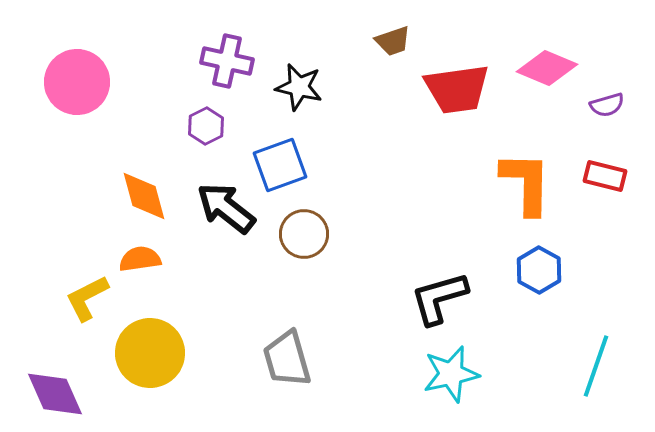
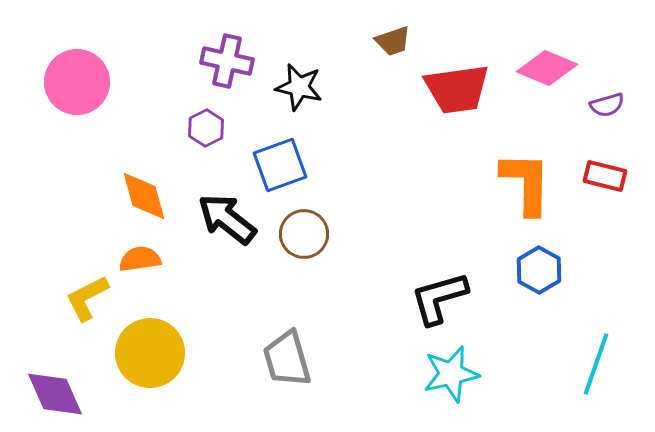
purple hexagon: moved 2 px down
black arrow: moved 1 px right, 11 px down
cyan line: moved 2 px up
